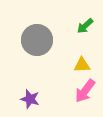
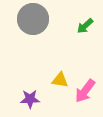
gray circle: moved 4 px left, 21 px up
yellow triangle: moved 22 px left, 15 px down; rotated 12 degrees clockwise
purple star: rotated 18 degrees counterclockwise
